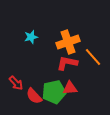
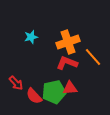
red L-shape: rotated 10 degrees clockwise
